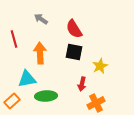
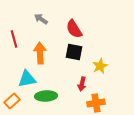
orange cross: rotated 18 degrees clockwise
